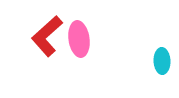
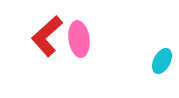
cyan ellipse: rotated 30 degrees clockwise
